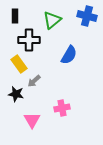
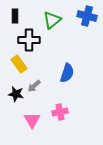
blue semicircle: moved 2 px left, 18 px down; rotated 12 degrees counterclockwise
gray arrow: moved 5 px down
pink cross: moved 2 px left, 4 px down
